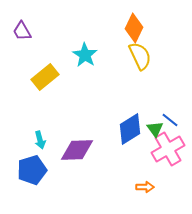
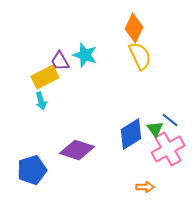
purple trapezoid: moved 38 px right, 30 px down
cyan star: rotated 15 degrees counterclockwise
yellow rectangle: rotated 12 degrees clockwise
blue diamond: moved 1 px right, 5 px down
cyan arrow: moved 1 px right, 39 px up
purple diamond: rotated 20 degrees clockwise
